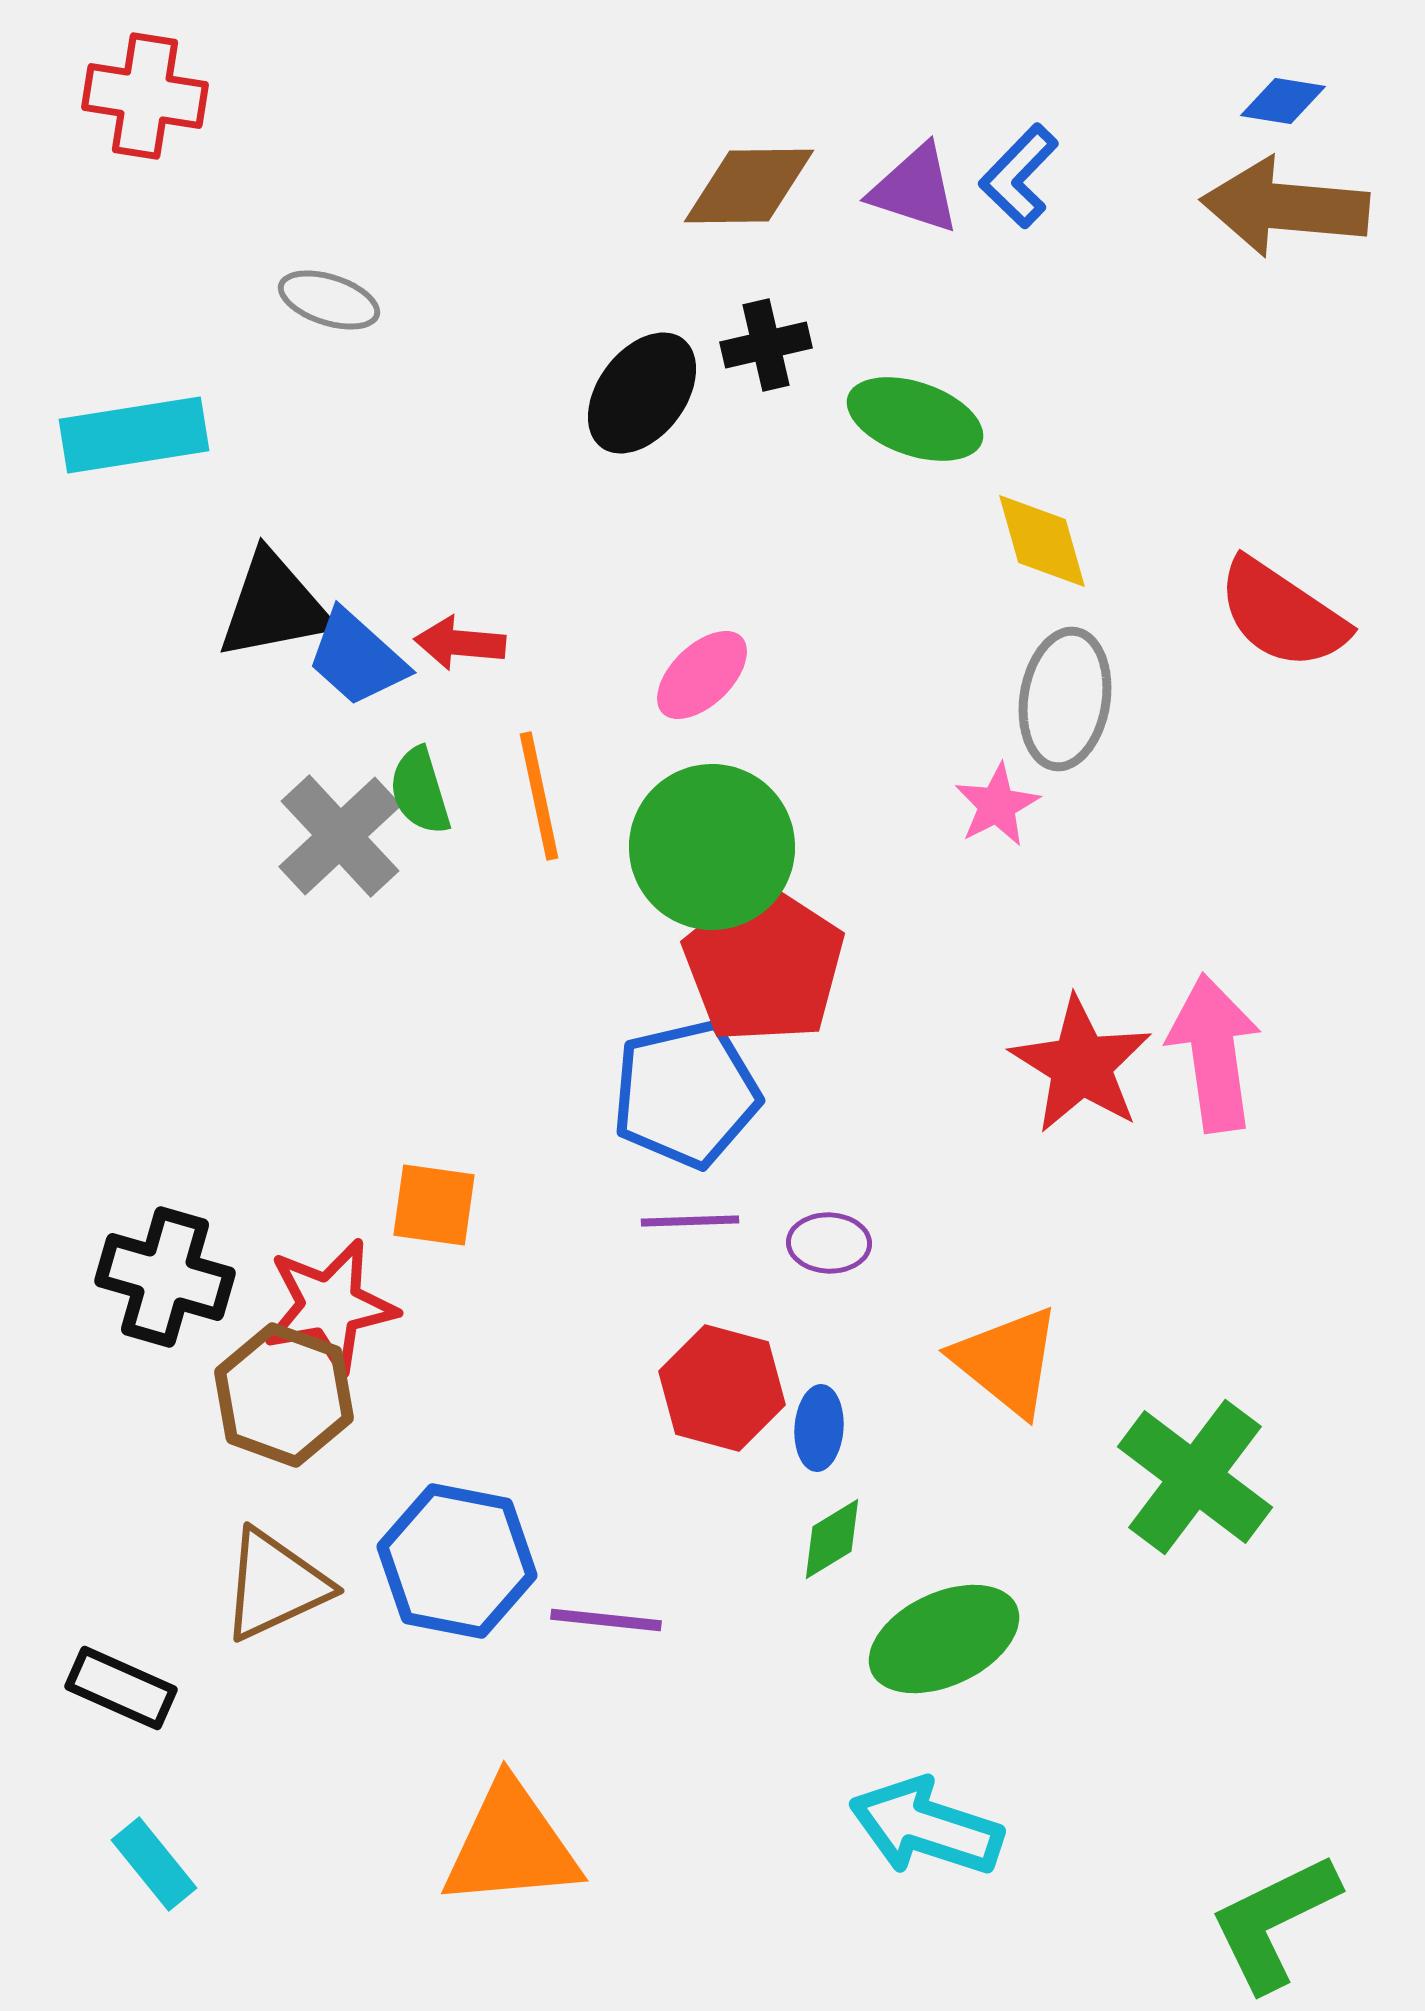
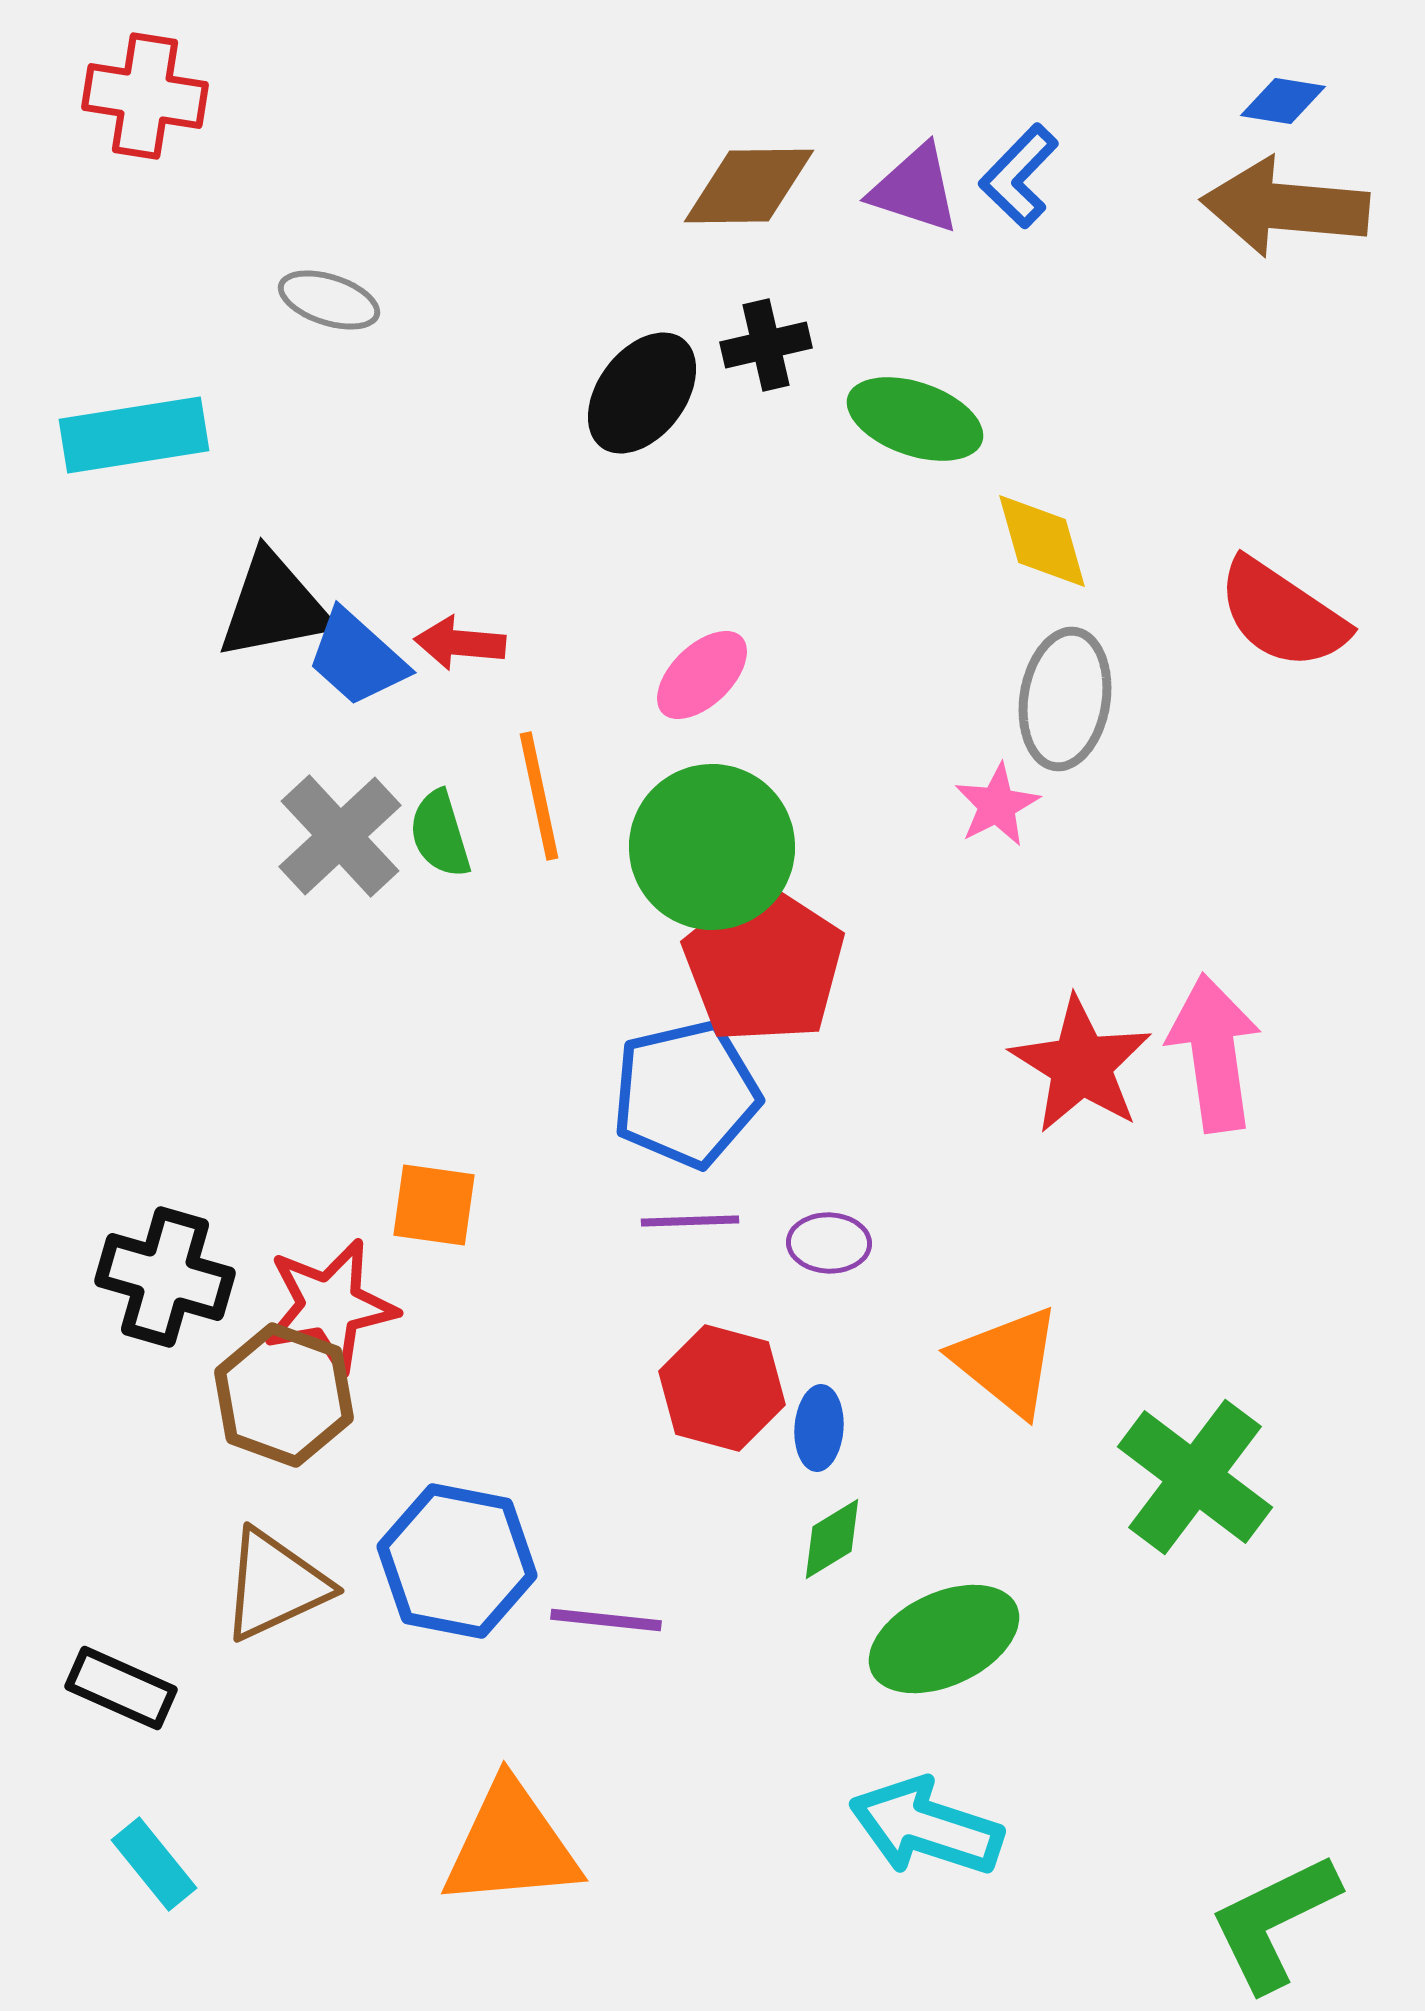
green semicircle at (420, 791): moved 20 px right, 43 px down
